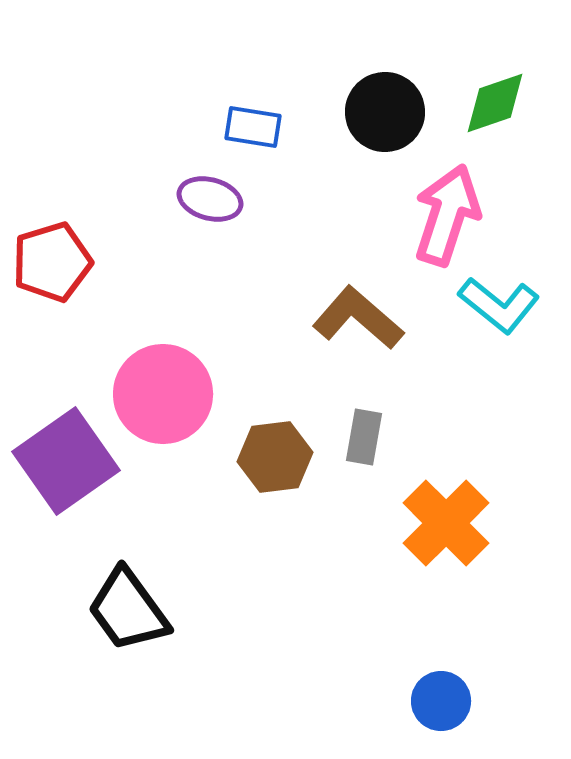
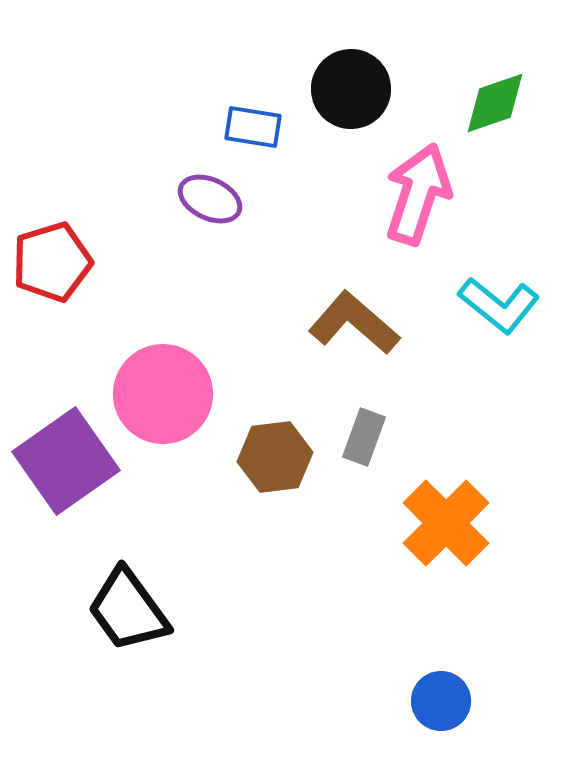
black circle: moved 34 px left, 23 px up
purple ellipse: rotated 10 degrees clockwise
pink arrow: moved 29 px left, 21 px up
brown L-shape: moved 4 px left, 5 px down
gray rectangle: rotated 10 degrees clockwise
